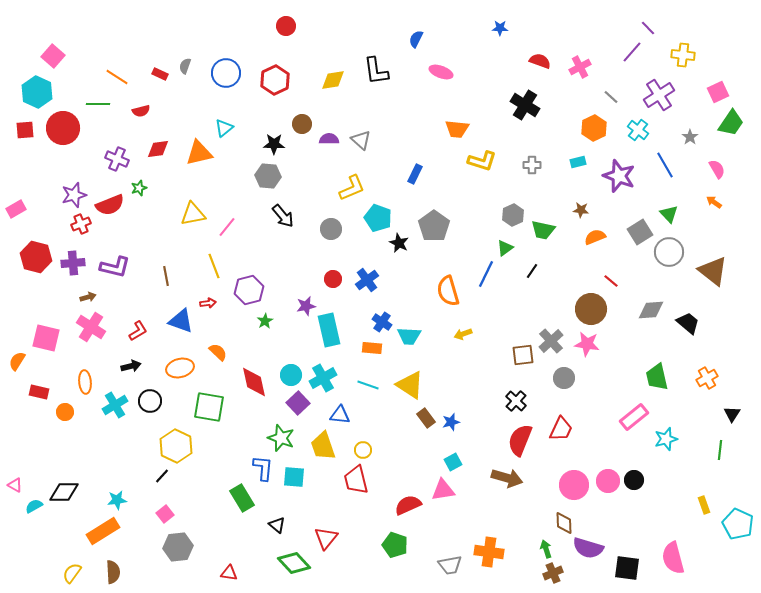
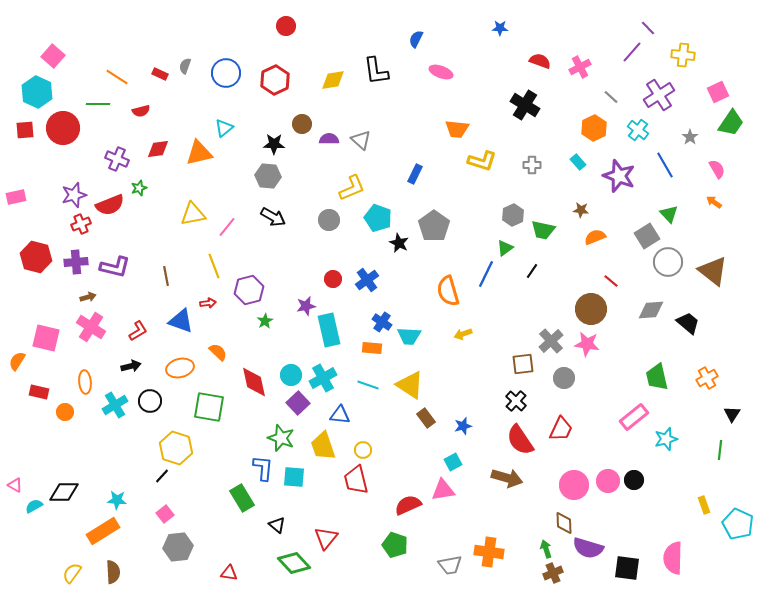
cyan rectangle at (578, 162): rotated 63 degrees clockwise
pink rectangle at (16, 209): moved 12 px up; rotated 18 degrees clockwise
black arrow at (283, 216): moved 10 px left, 1 px down; rotated 20 degrees counterclockwise
gray circle at (331, 229): moved 2 px left, 9 px up
gray square at (640, 232): moved 7 px right, 4 px down
gray circle at (669, 252): moved 1 px left, 10 px down
purple cross at (73, 263): moved 3 px right, 1 px up
brown square at (523, 355): moved 9 px down
blue star at (451, 422): moved 12 px right, 4 px down
red semicircle at (520, 440): rotated 56 degrees counterclockwise
yellow hexagon at (176, 446): moved 2 px down; rotated 8 degrees counterclockwise
cyan star at (117, 500): rotated 12 degrees clockwise
pink semicircle at (673, 558): rotated 16 degrees clockwise
